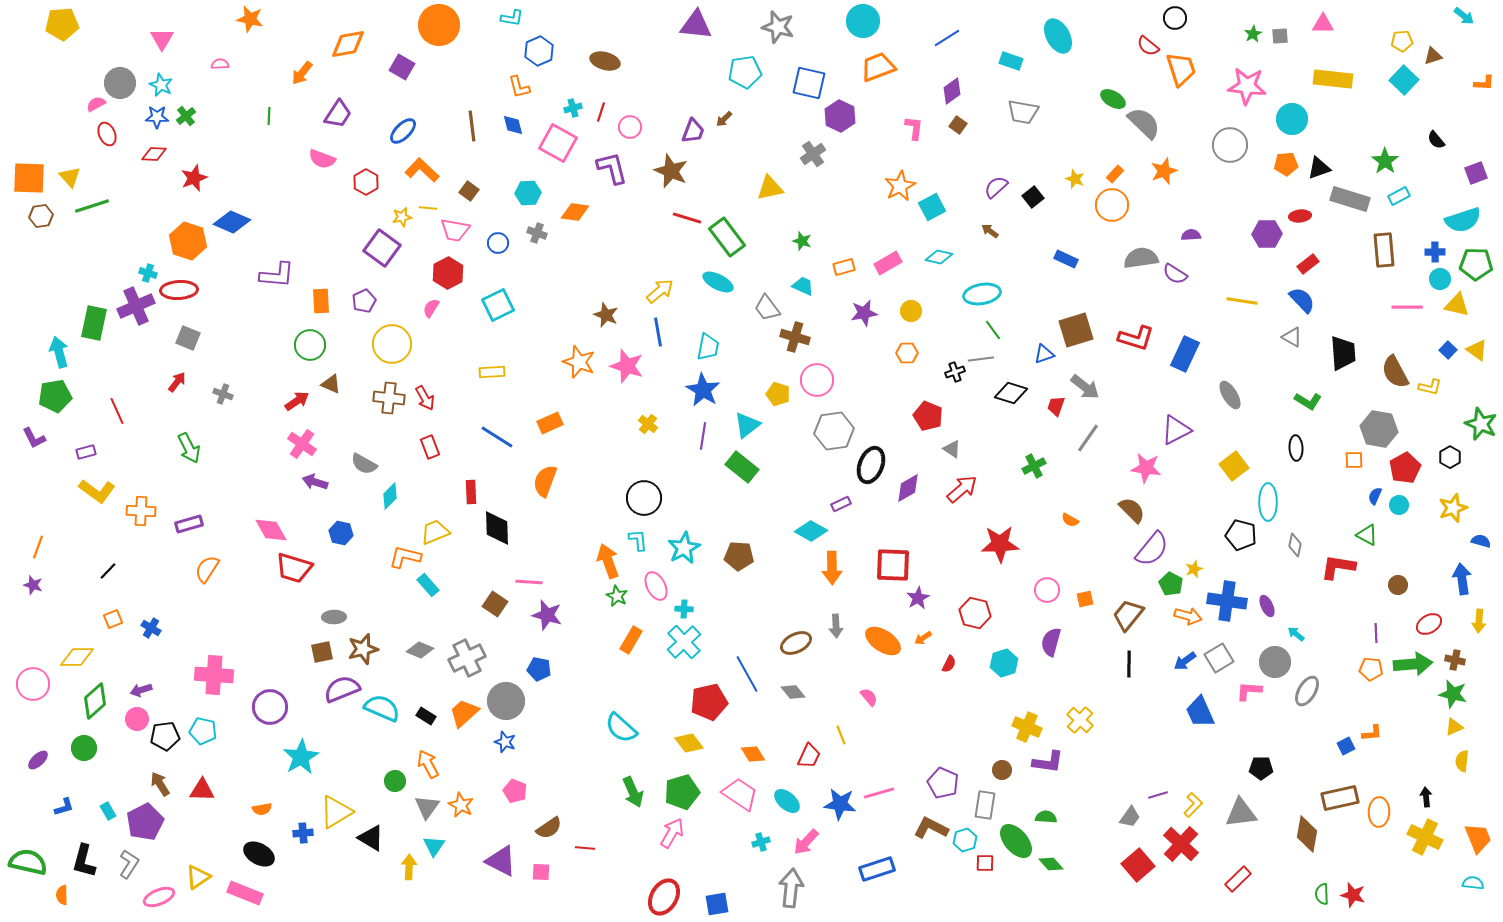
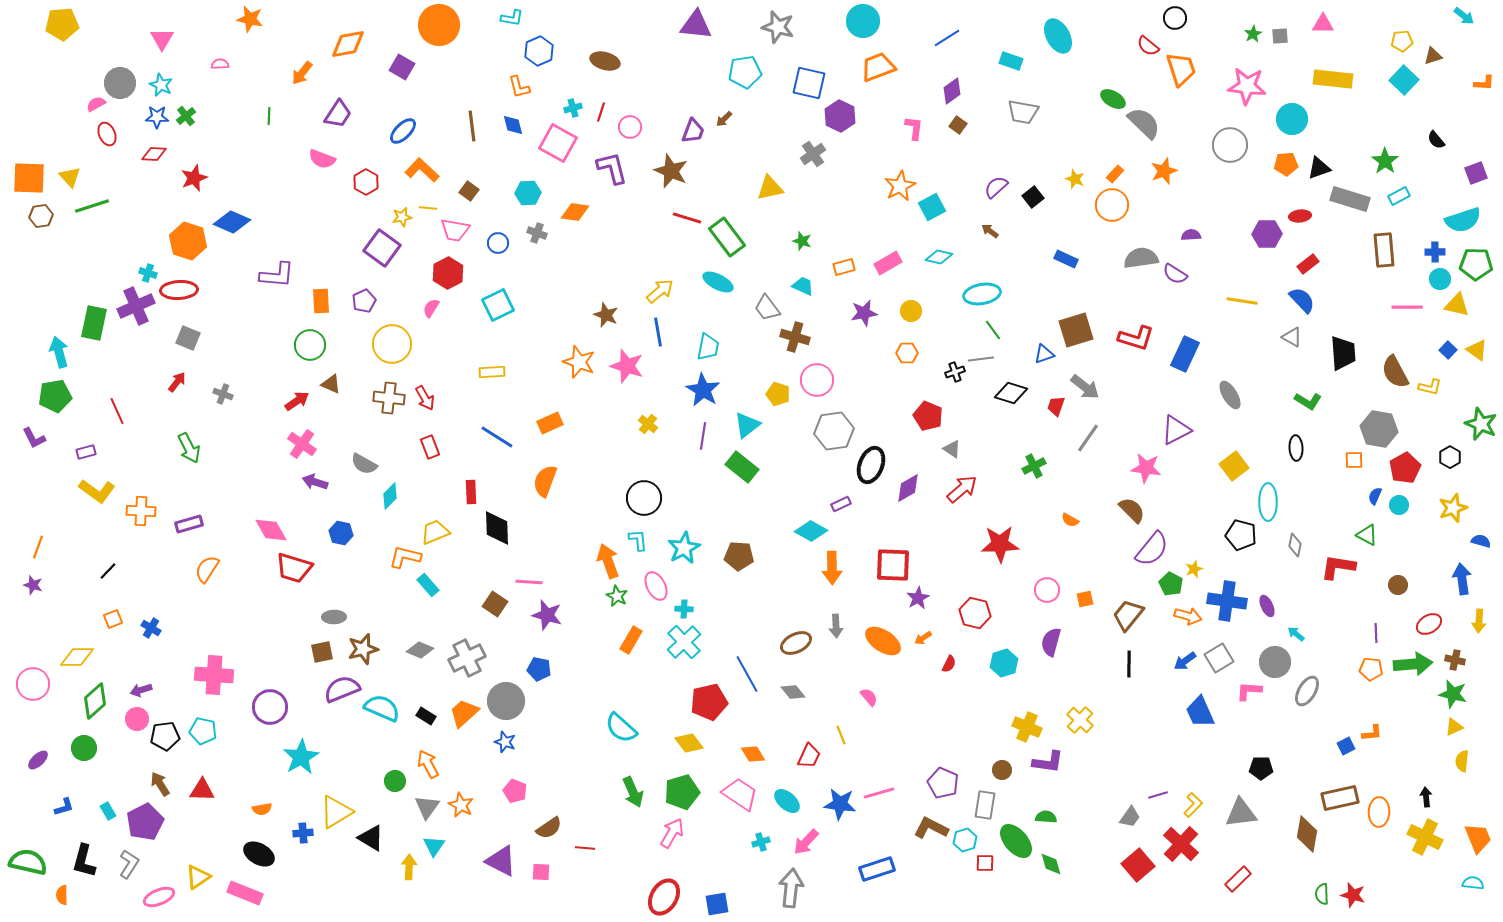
green diamond at (1051, 864): rotated 25 degrees clockwise
